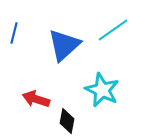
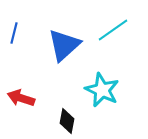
red arrow: moved 15 px left, 1 px up
